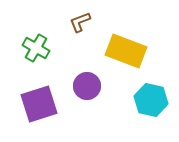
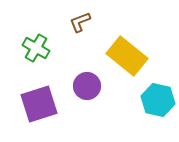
yellow rectangle: moved 1 px right, 5 px down; rotated 18 degrees clockwise
cyan hexagon: moved 7 px right
